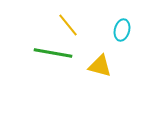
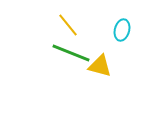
green line: moved 18 px right; rotated 12 degrees clockwise
